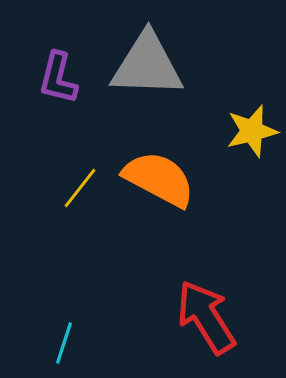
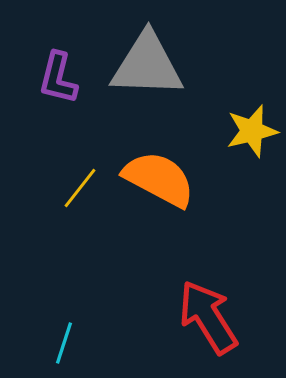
red arrow: moved 2 px right
